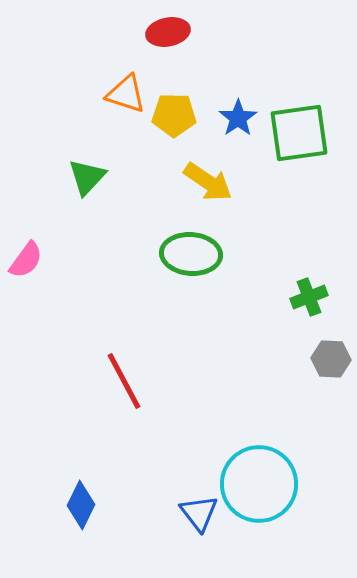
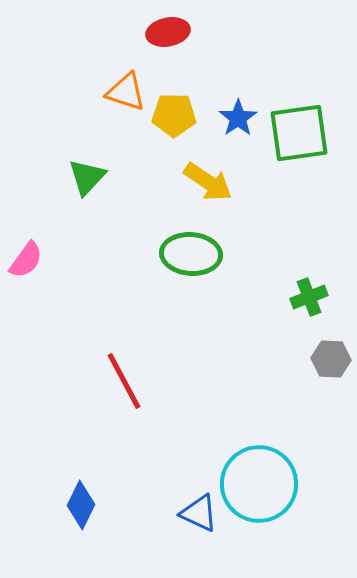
orange triangle: moved 2 px up
blue triangle: rotated 27 degrees counterclockwise
